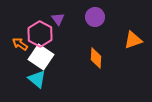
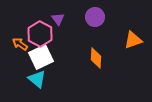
white square: rotated 30 degrees clockwise
